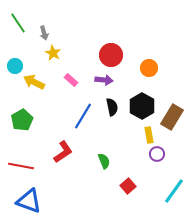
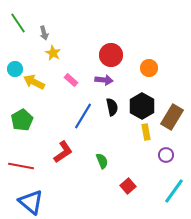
cyan circle: moved 3 px down
yellow rectangle: moved 3 px left, 3 px up
purple circle: moved 9 px right, 1 px down
green semicircle: moved 2 px left
blue triangle: moved 2 px right, 1 px down; rotated 20 degrees clockwise
